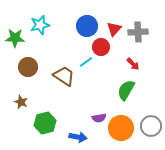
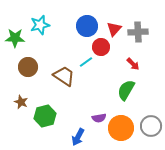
green hexagon: moved 7 px up
blue arrow: rotated 108 degrees clockwise
